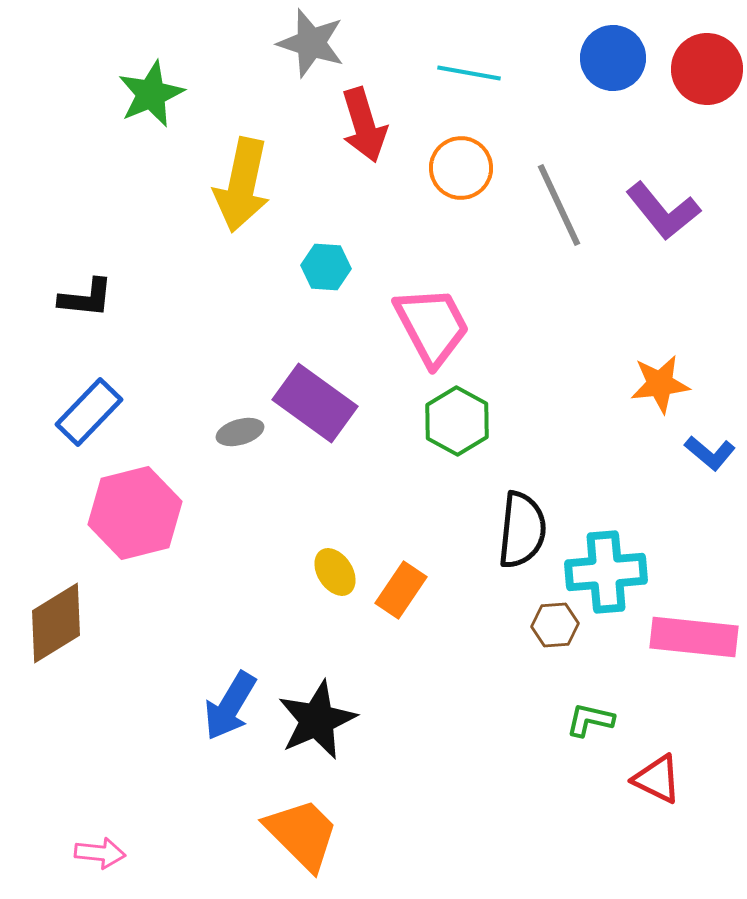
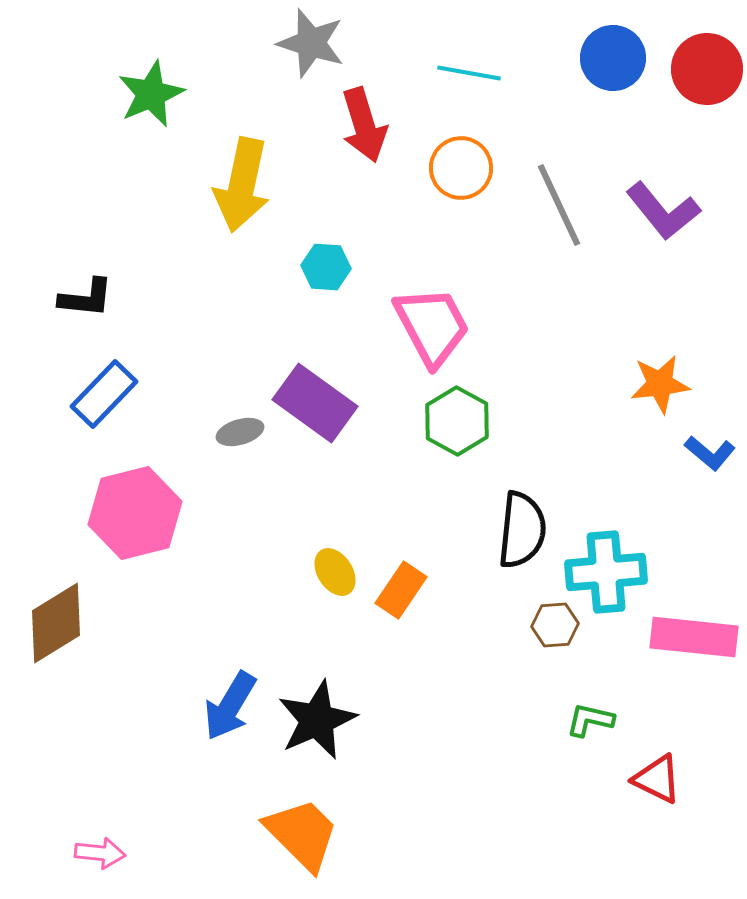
blue rectangle: moved 15 px right, 18 px up
